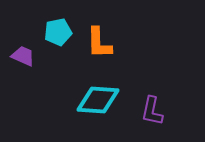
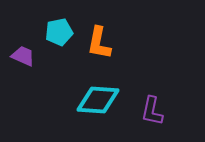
cyan pentagon: moved 1 px right
orange L-shape: rotated 12 degrees clockwise
